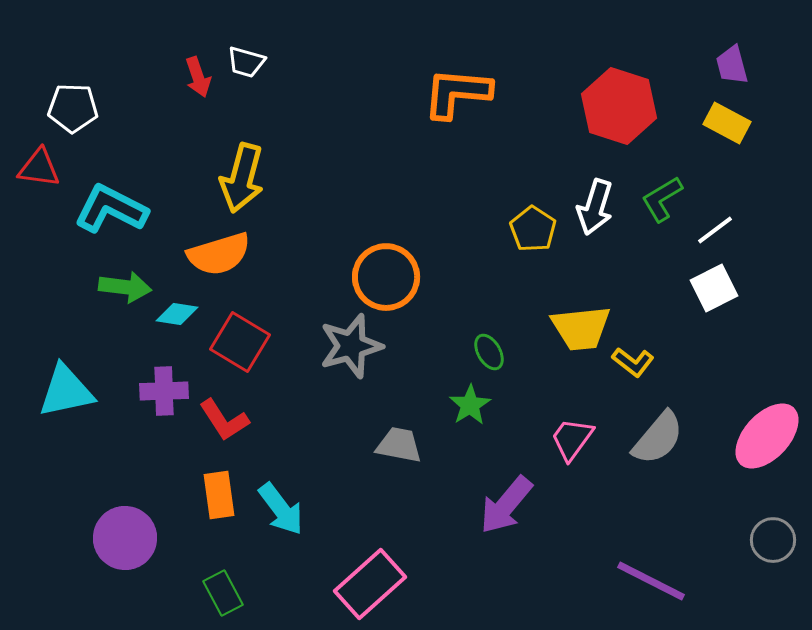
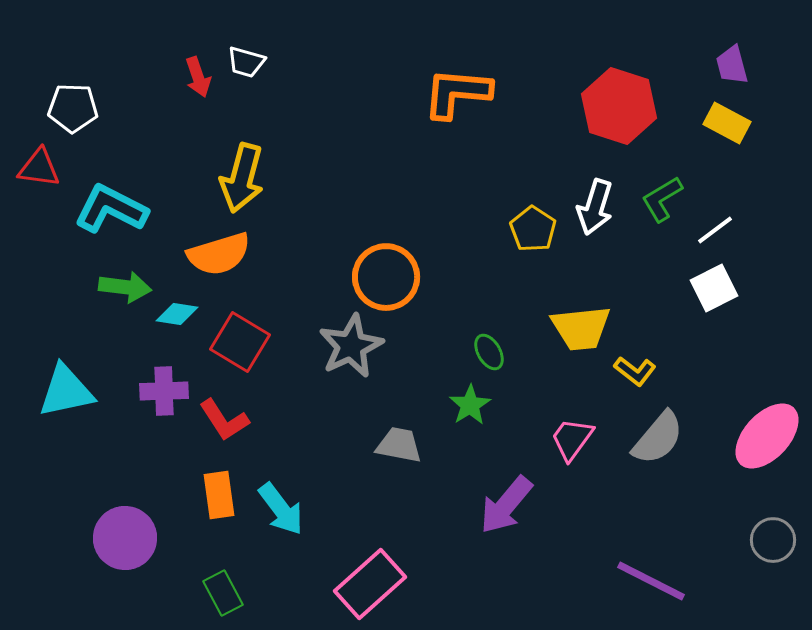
gray star: rotated 10 degrees counterclockwise
yellow L-shape: moved 2 px right, 9 px down
